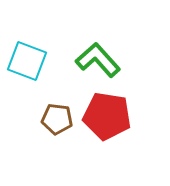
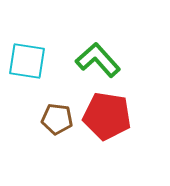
cyan square: rotated 12 degrees counterclockwise
